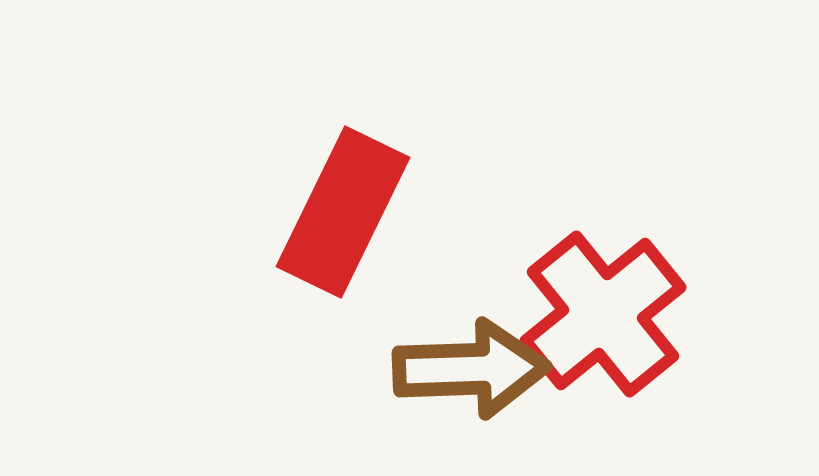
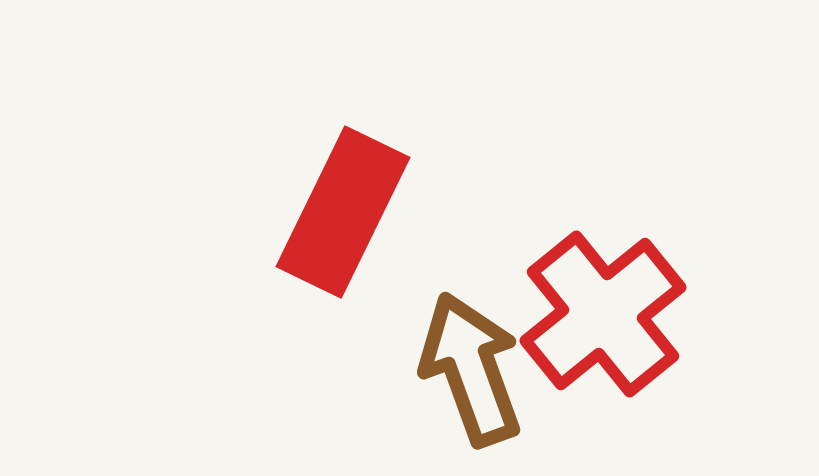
brown arrow: rotated 108 degrees counterclockwise
